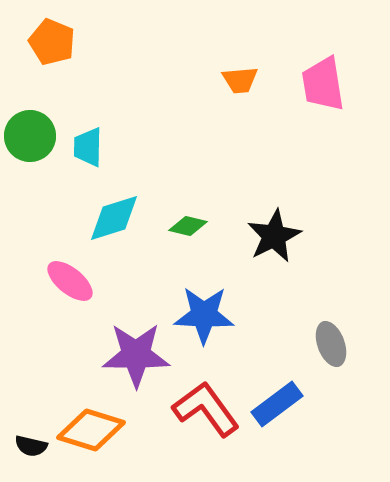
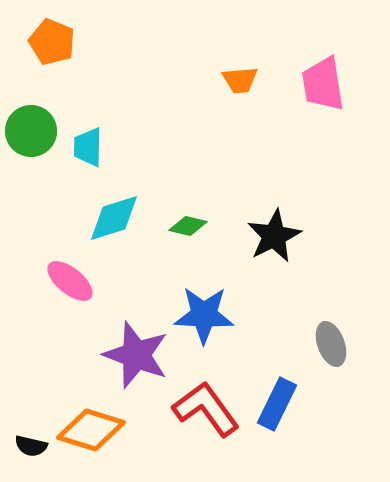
green circle: moved 1 px right, 5 px up
purple star: rotated 20 degrees clockwise
blue rectangle: rotated 27 degrees counterclockwise
